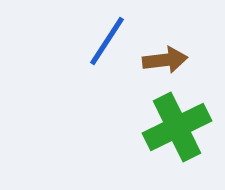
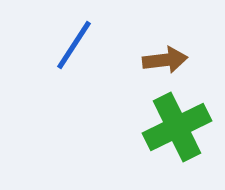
blue line: moved 33 px left, 4 px down
